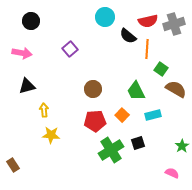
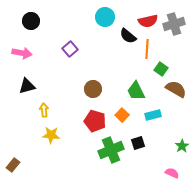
red pentagon: rotated 20 degrees clockwise
green cross: rotated 10 degrees clockwise
brown rectangle: rotated 72 degrees clockwise
